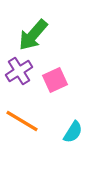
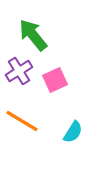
green arrow: rotated 100 degrees clockwise
